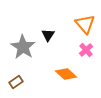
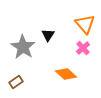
pink cross: moved 3 px left, 2 px up
